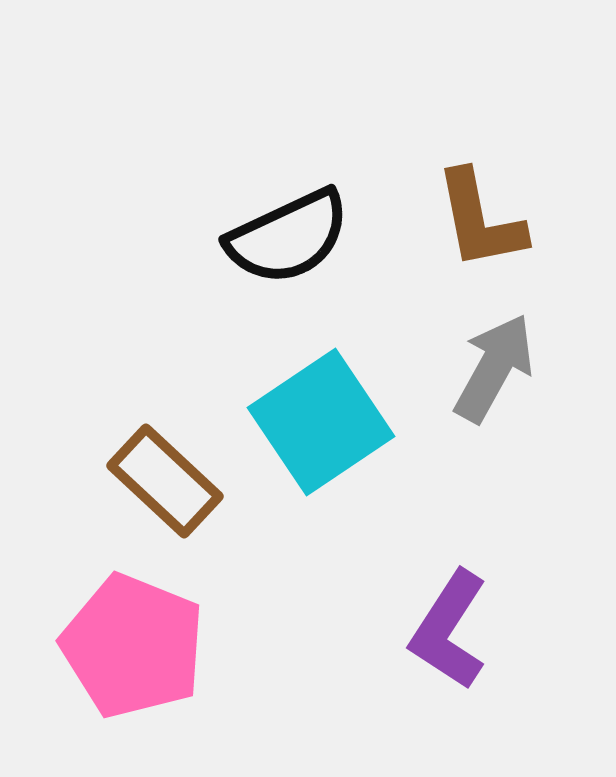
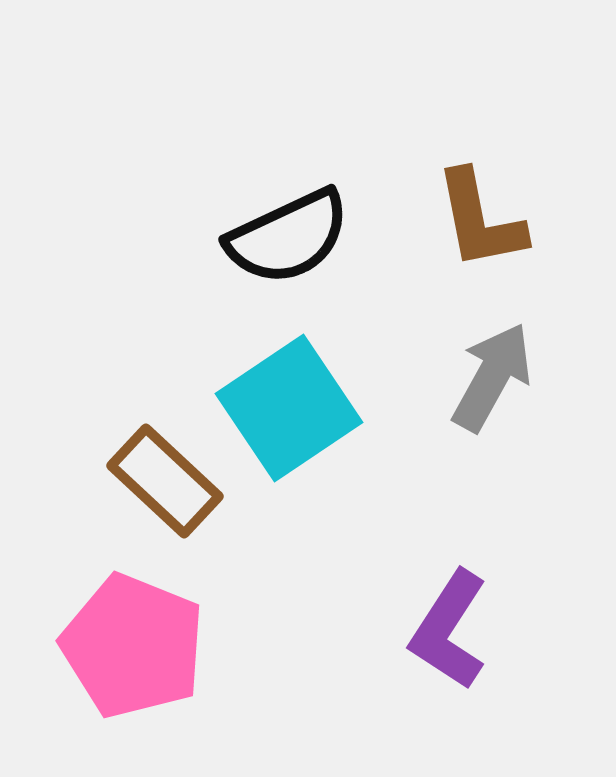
gray arrow: moved 2 px left, 9 px down
cyan square: moved 32 px left, 14 px up
